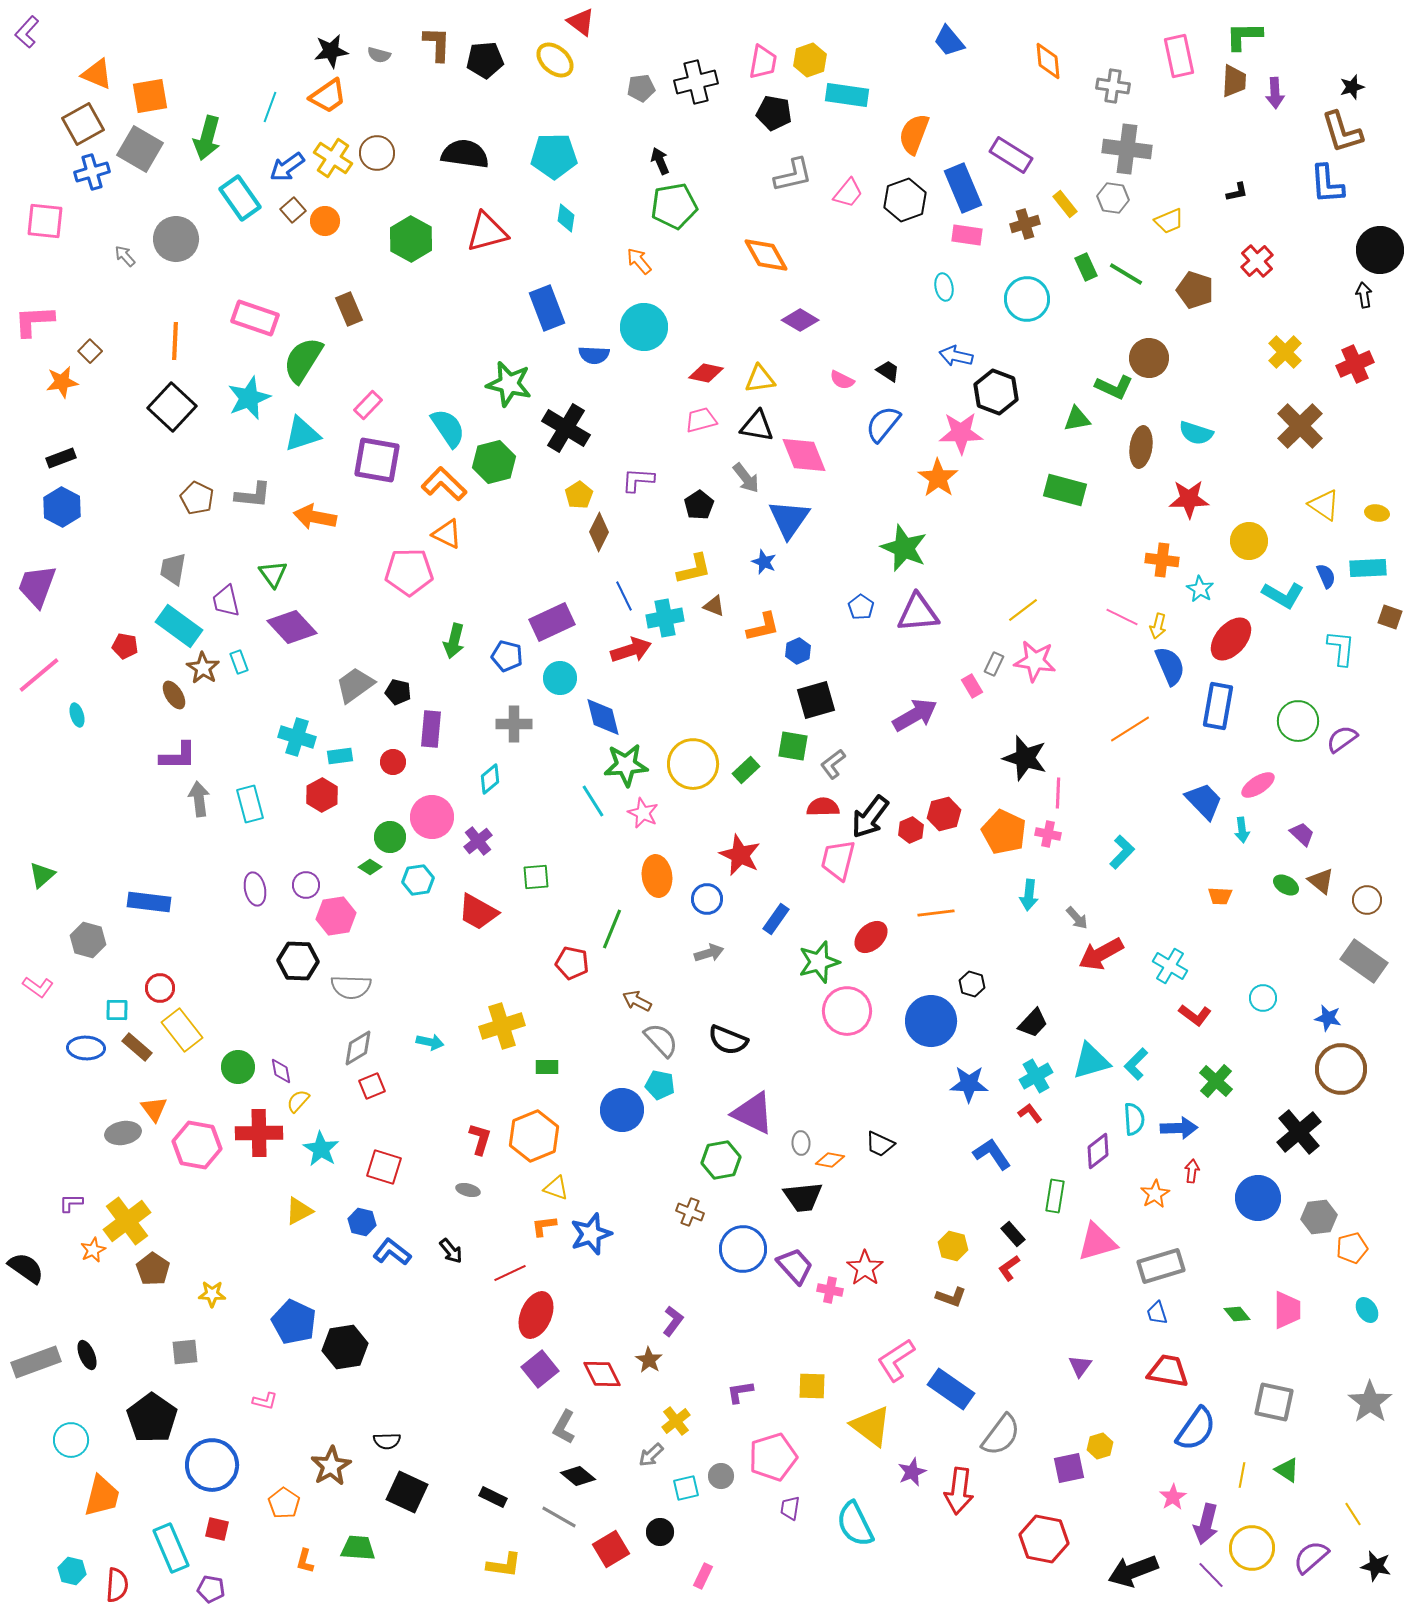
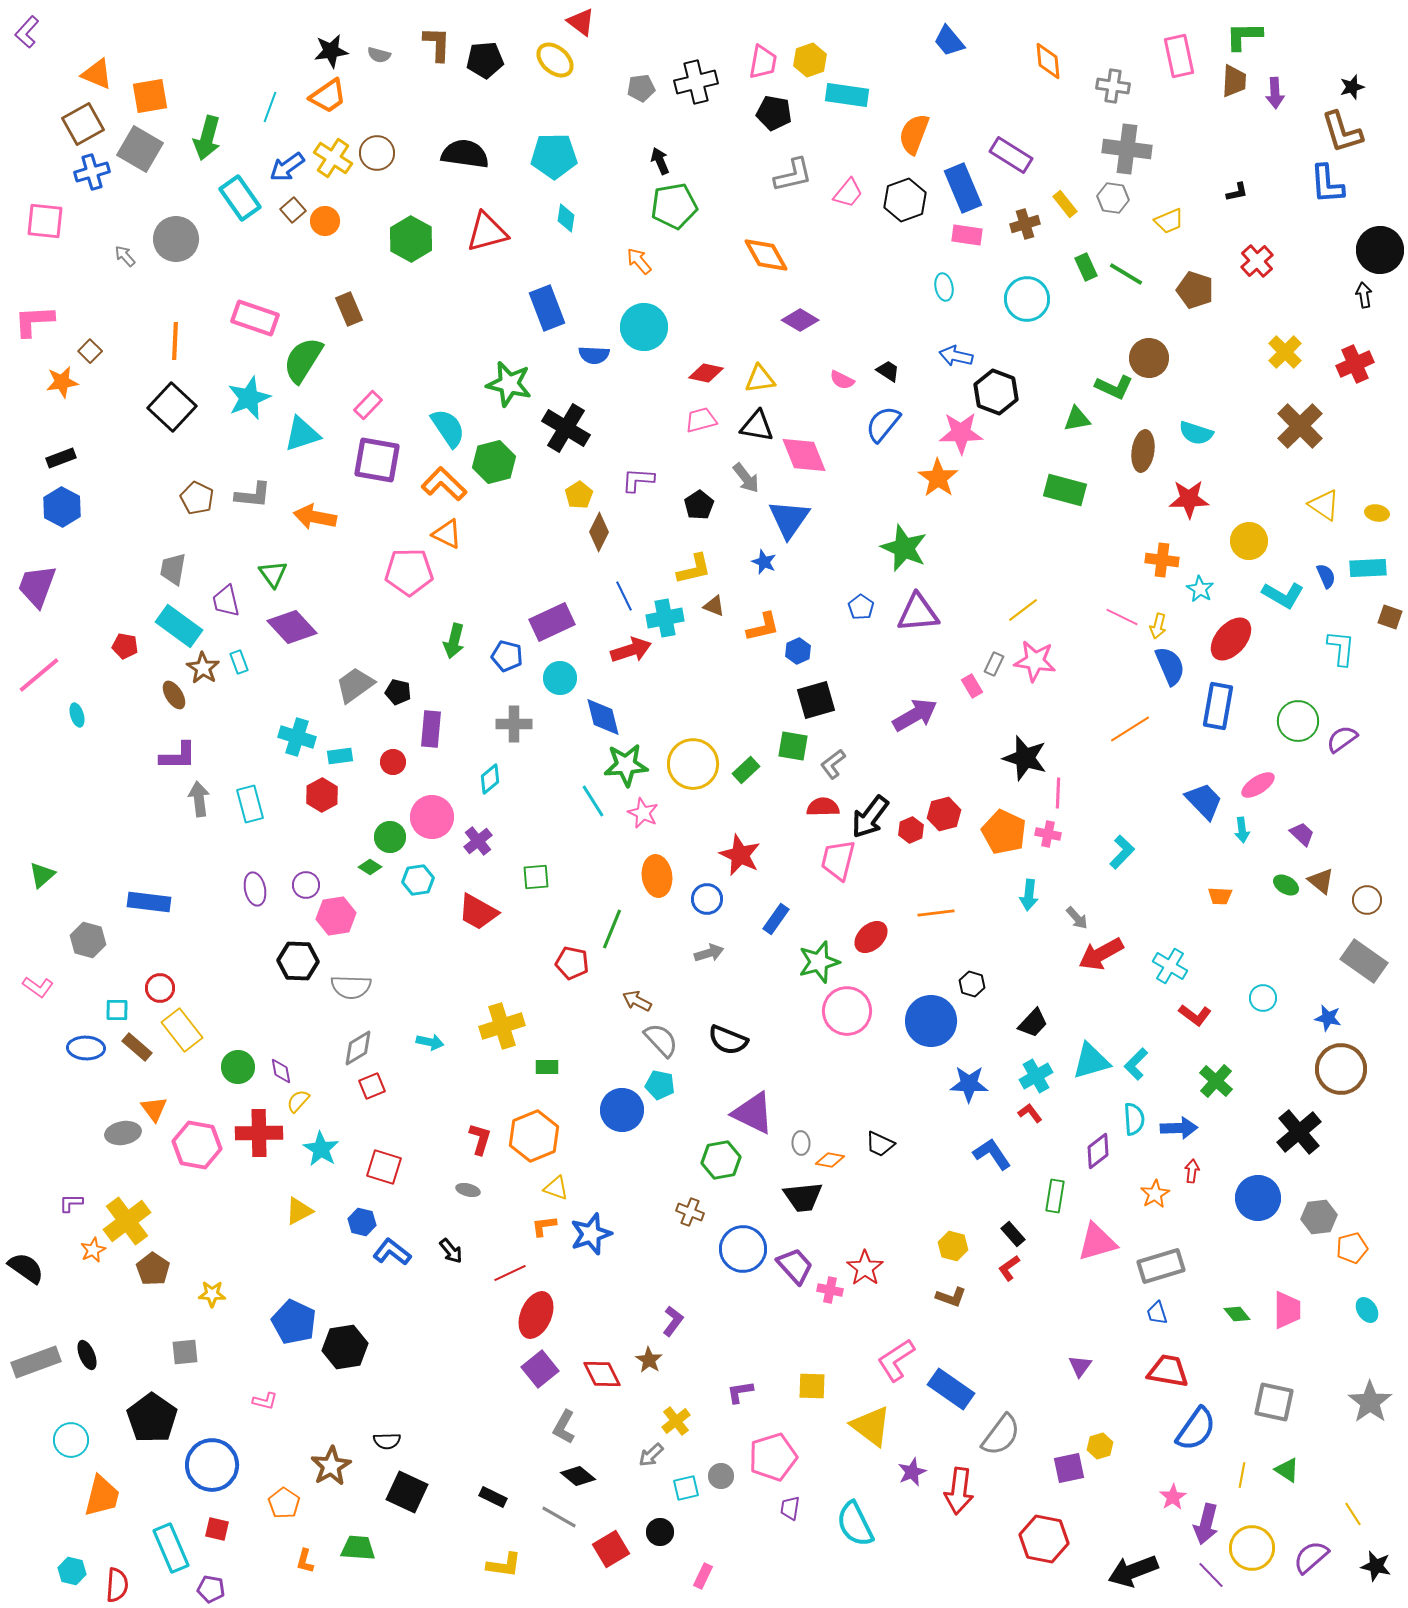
brown ellipse at (1141, 447): moved 2 px right, 4 px down
